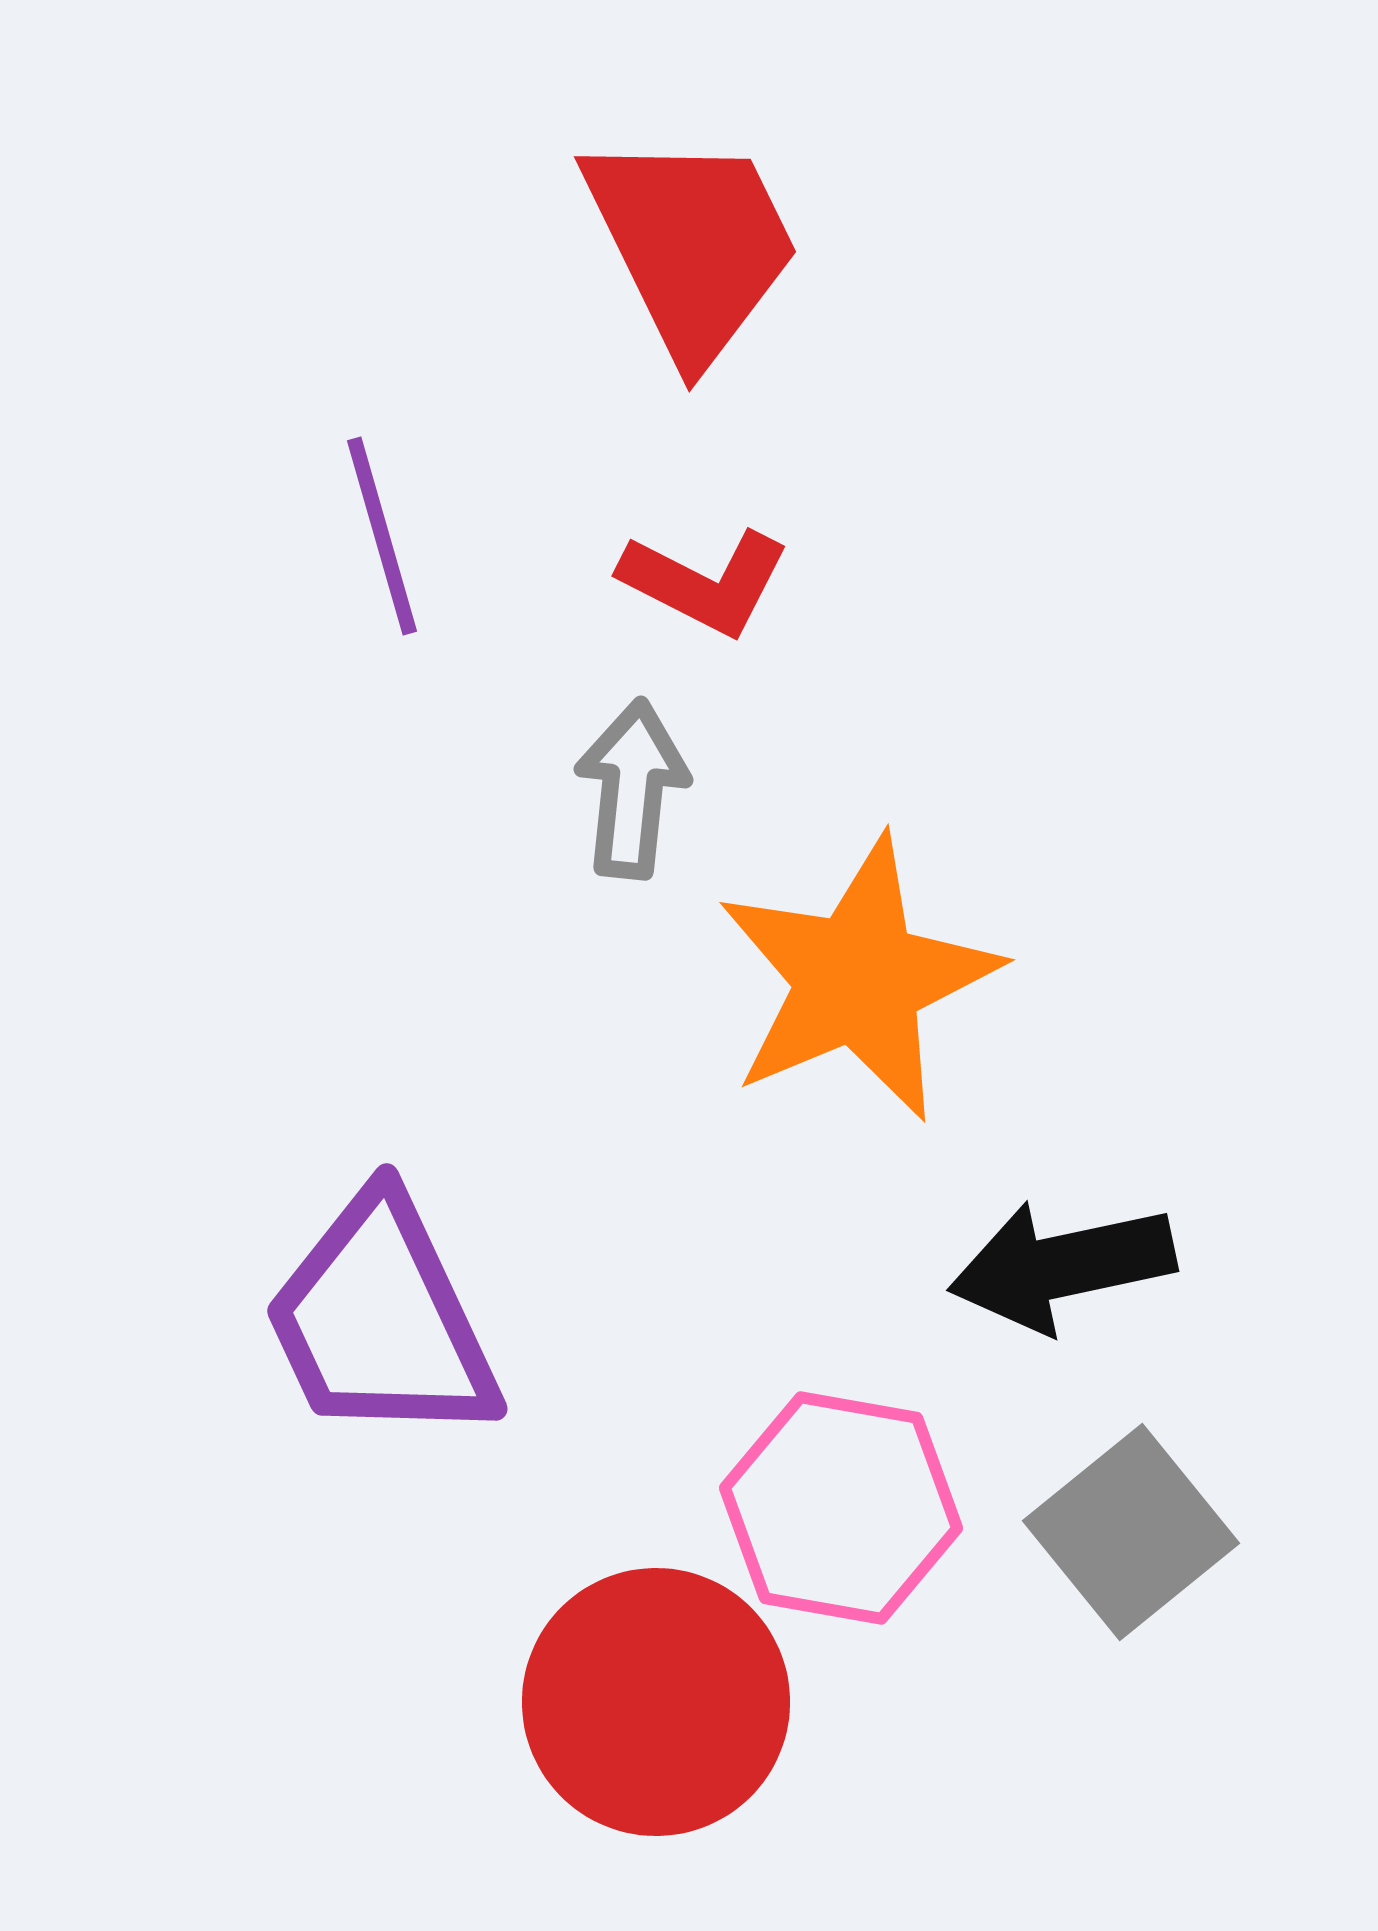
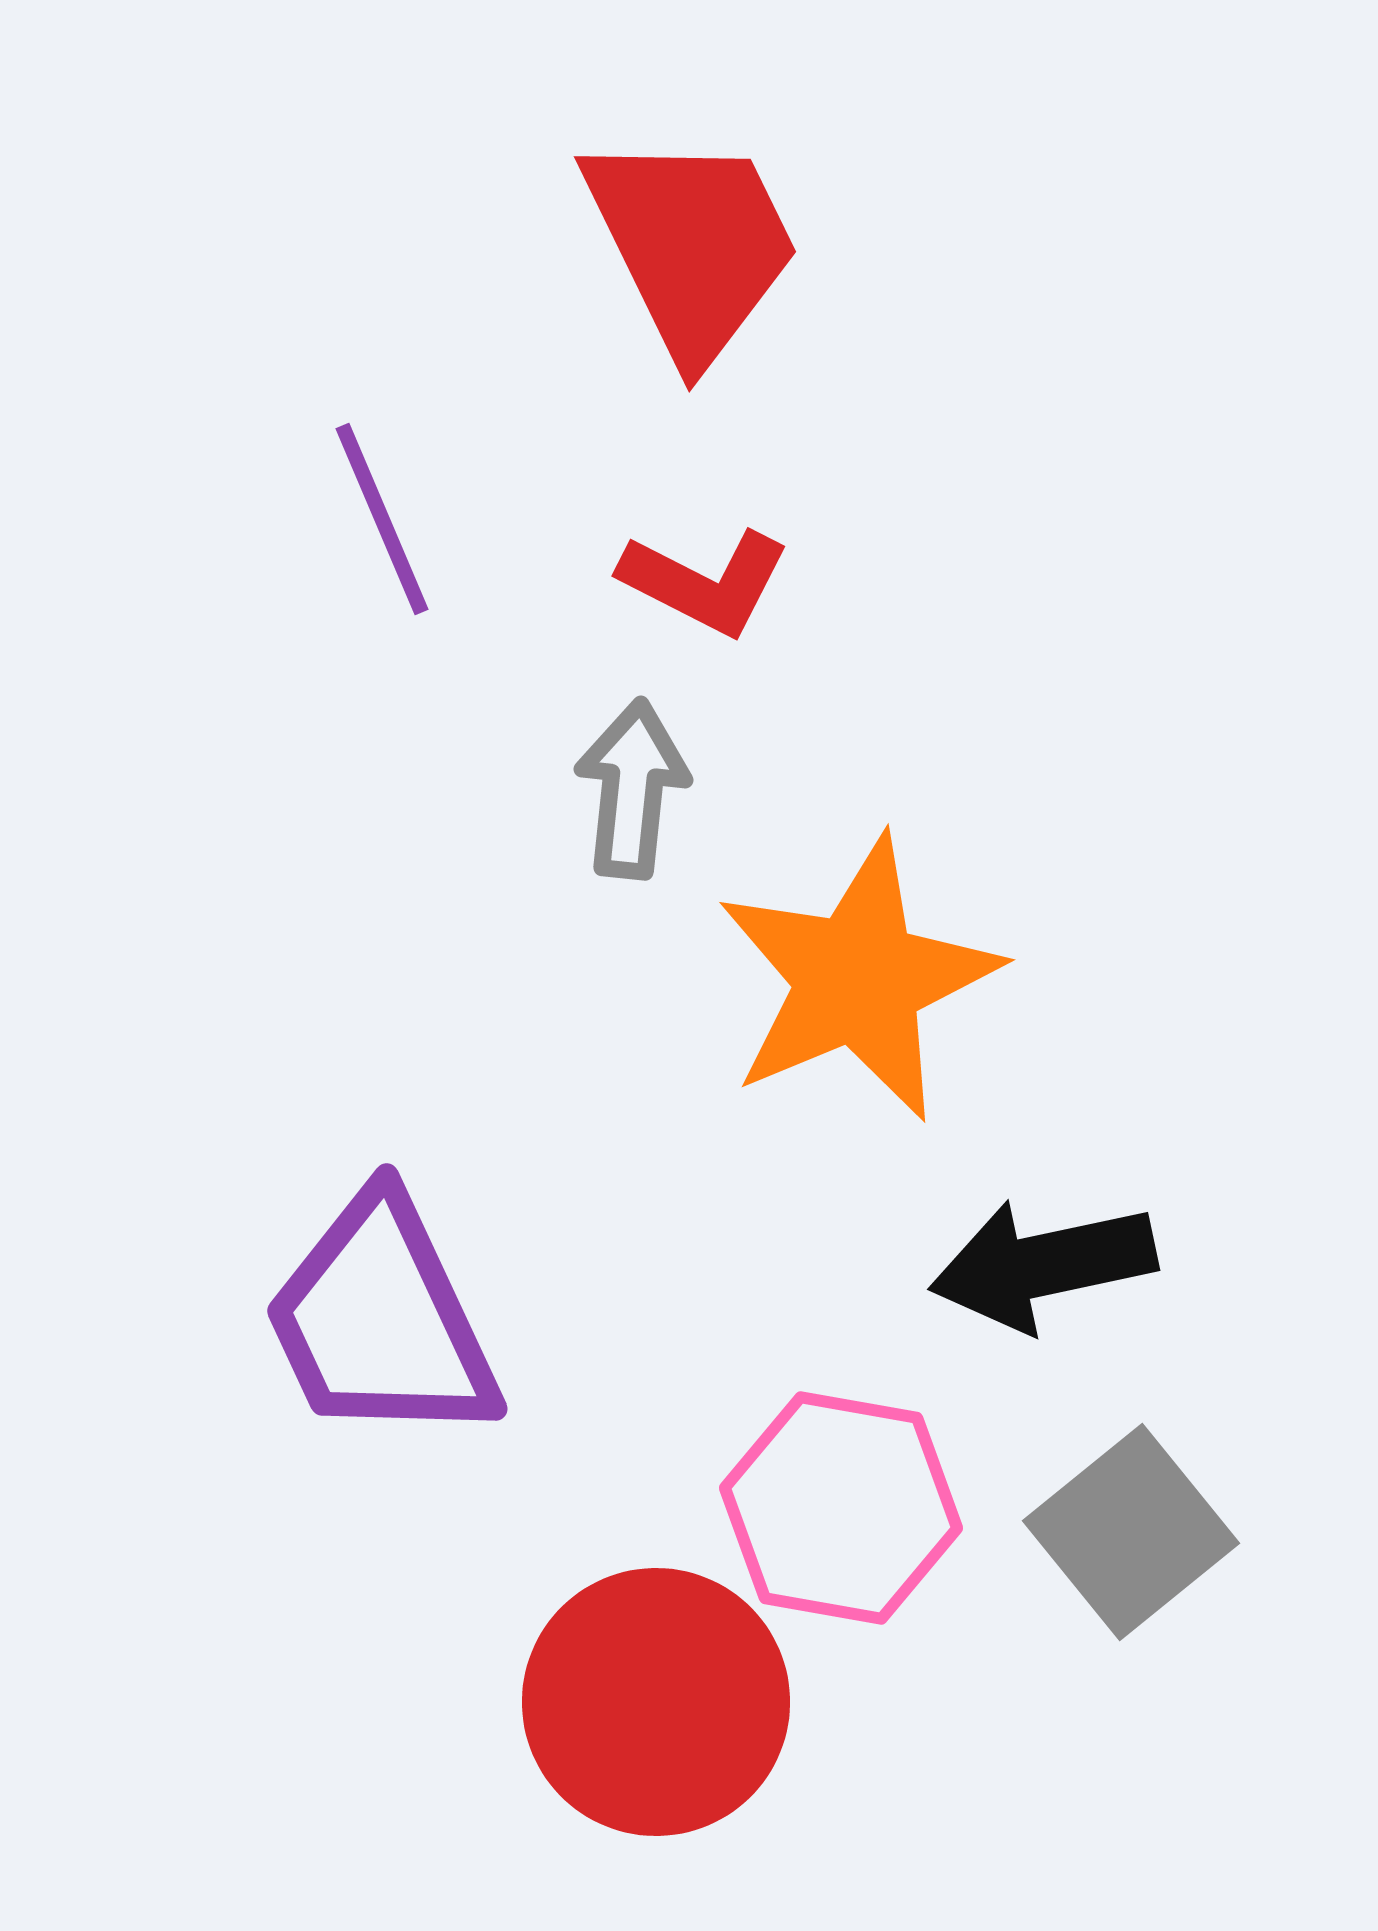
purple line: moved 17 px up; rotated 7 degrees counterclockwise
black arrow: moved 19 px left, 1 px up
